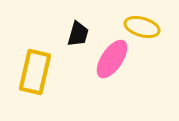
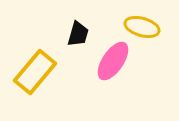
pink ellipse: moved 1 px right, 2 px down
yellow rectangle: rotated 27 degrees clockwise
